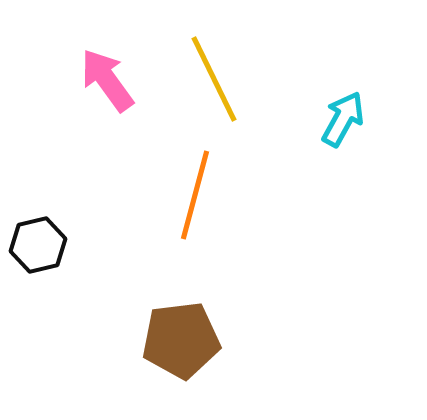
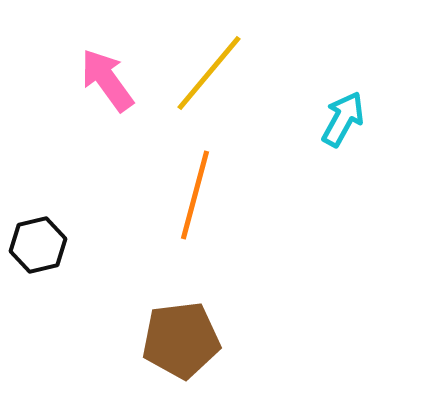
yellow line: moved 5 px left, 6 px up; rotated 66 degrees clockwise
